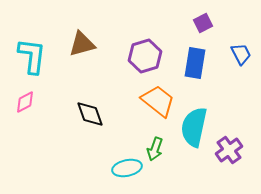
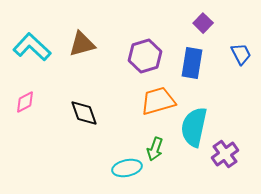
purple square: rotated 18 degrees counterclockwise
cyan L-shape: moved 9 px up; rotated 54 degrees counterclockwise
blue rectangle: moved 3 px left
orange trapezoid: rotated 54 degrees counterclockwise
black diamond: moved 6 px left, 1 px up
purple cross: moved 4 px left, 4 px down
